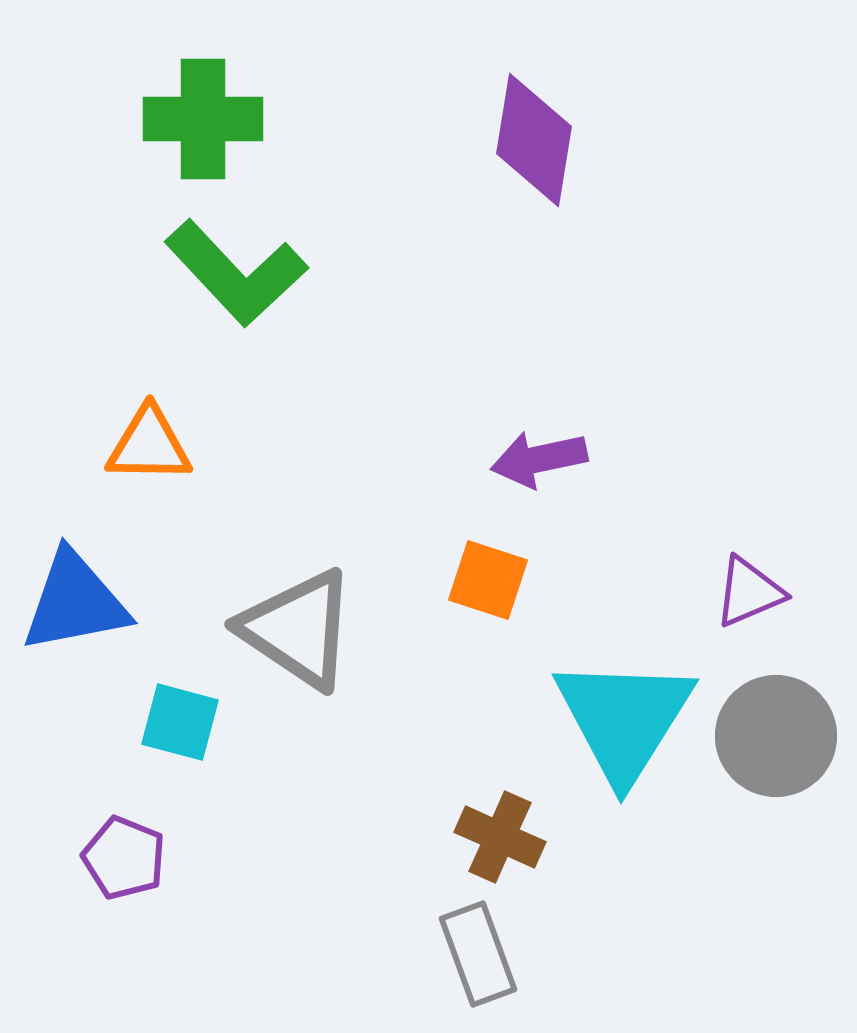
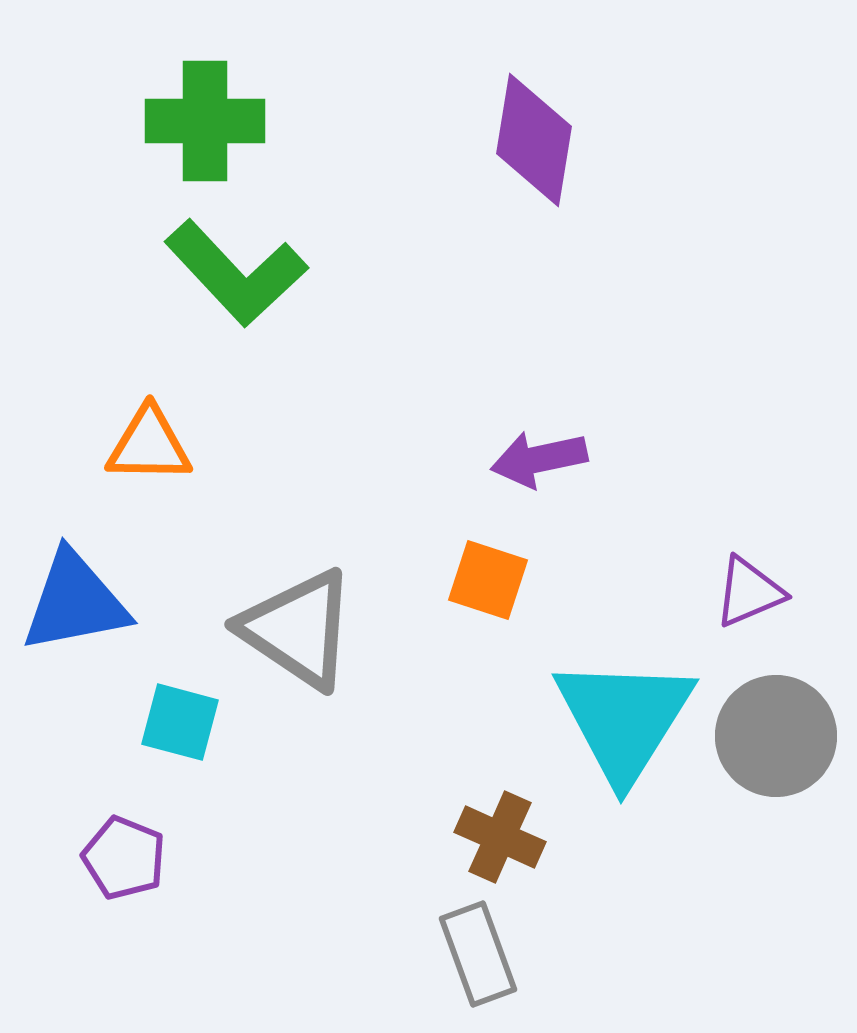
green cross: moved 2 px right, 2 px down
